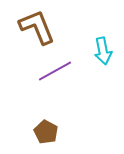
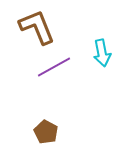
cyan arrow: moved 1 px left, 2 px down
purple line: moved 1 px left, 4 px up
